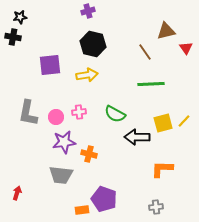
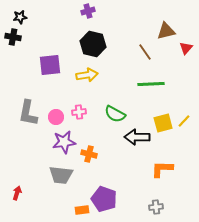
red triangle: rotated 16 degrees clockwise
